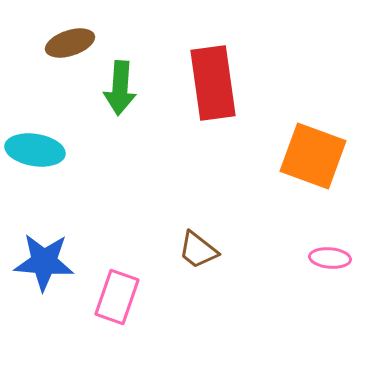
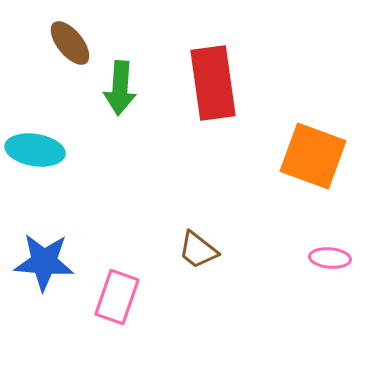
brown ellipse: rotated 69 degrees clockwise
